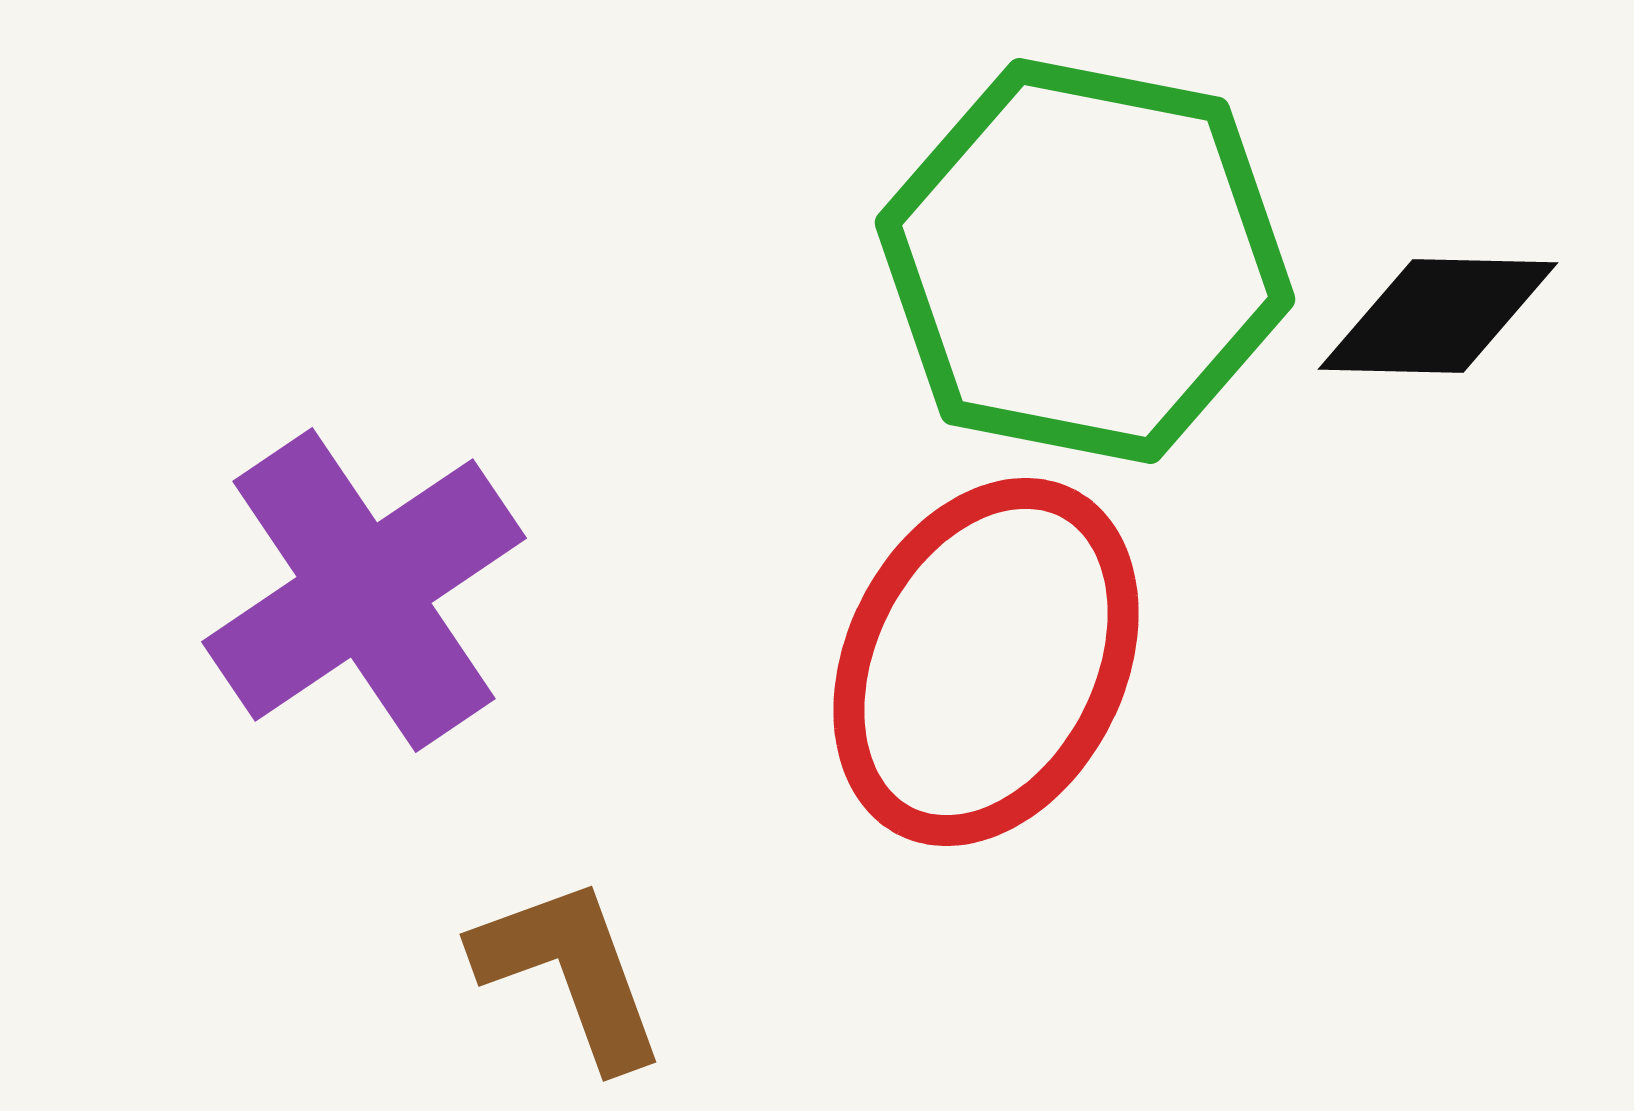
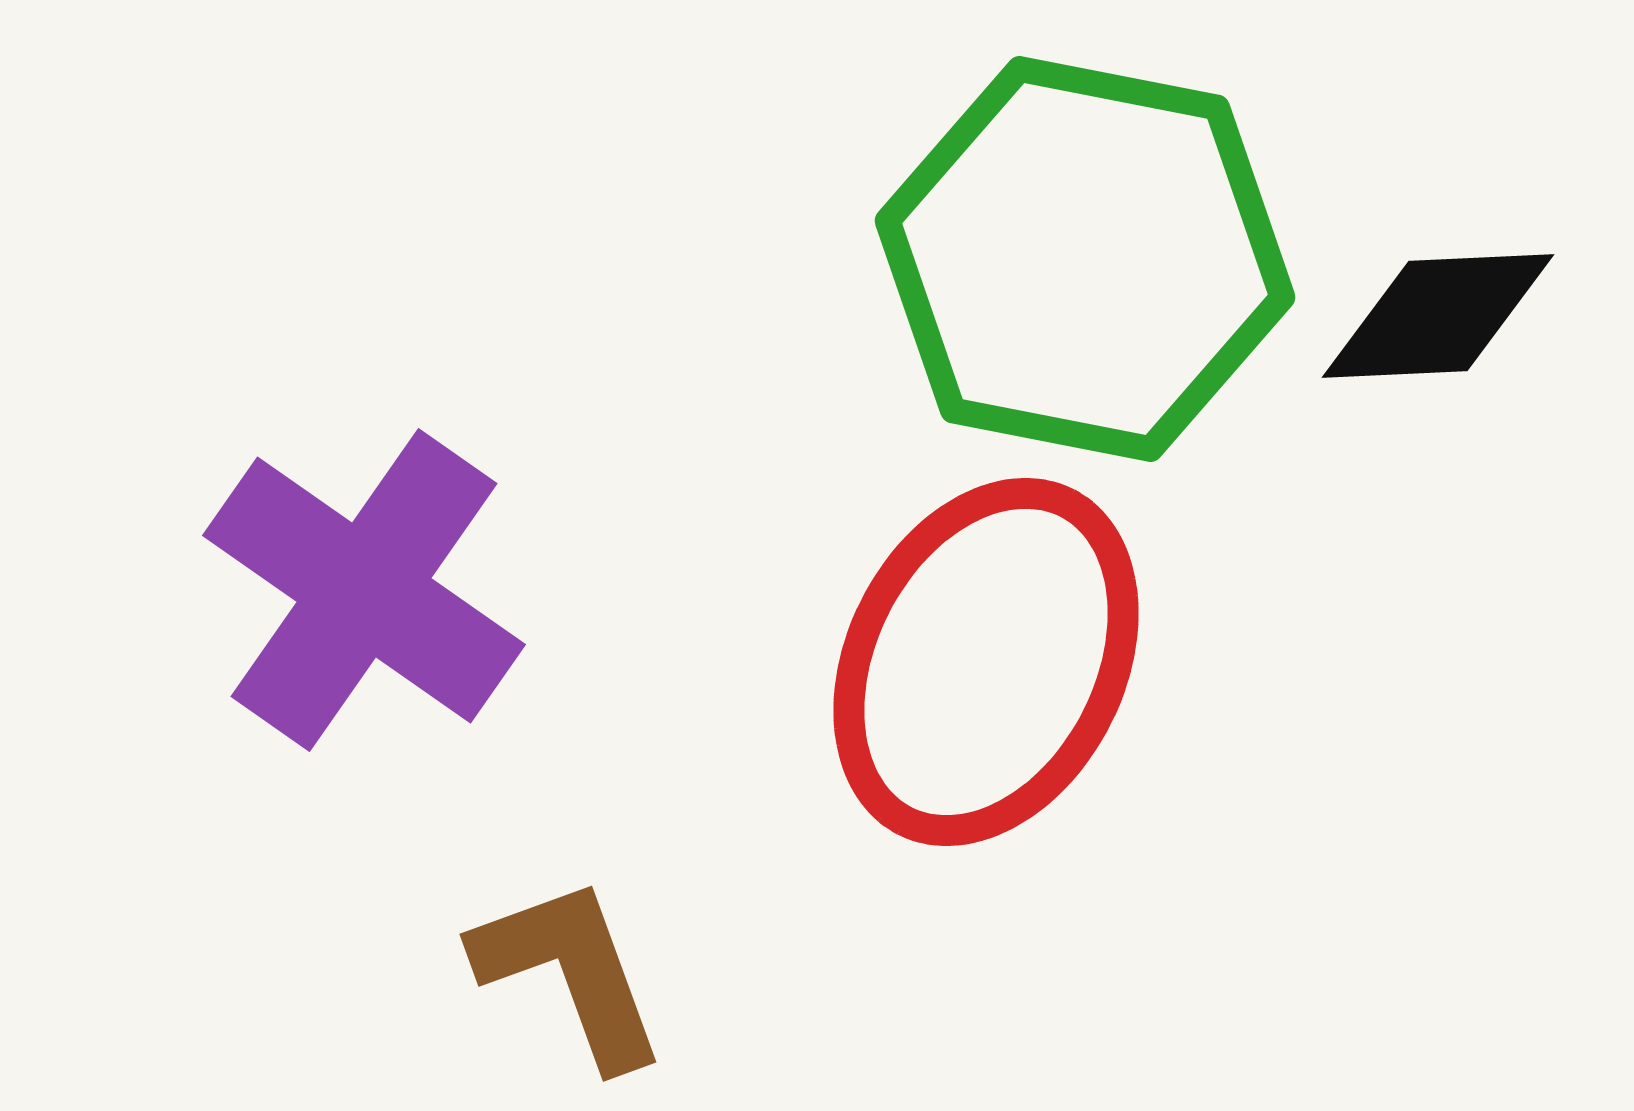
green hexagon: moved 2 px up
black diamond: rotated 4 degrees counterclockwise
purple cross: rotated 21 degrees counterclockwise
